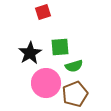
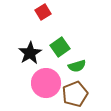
red square: rotated 14 degrees counterclockwise
green square: rotated 30 degrees counterclockwise
green semicircle: moved 3 px right
